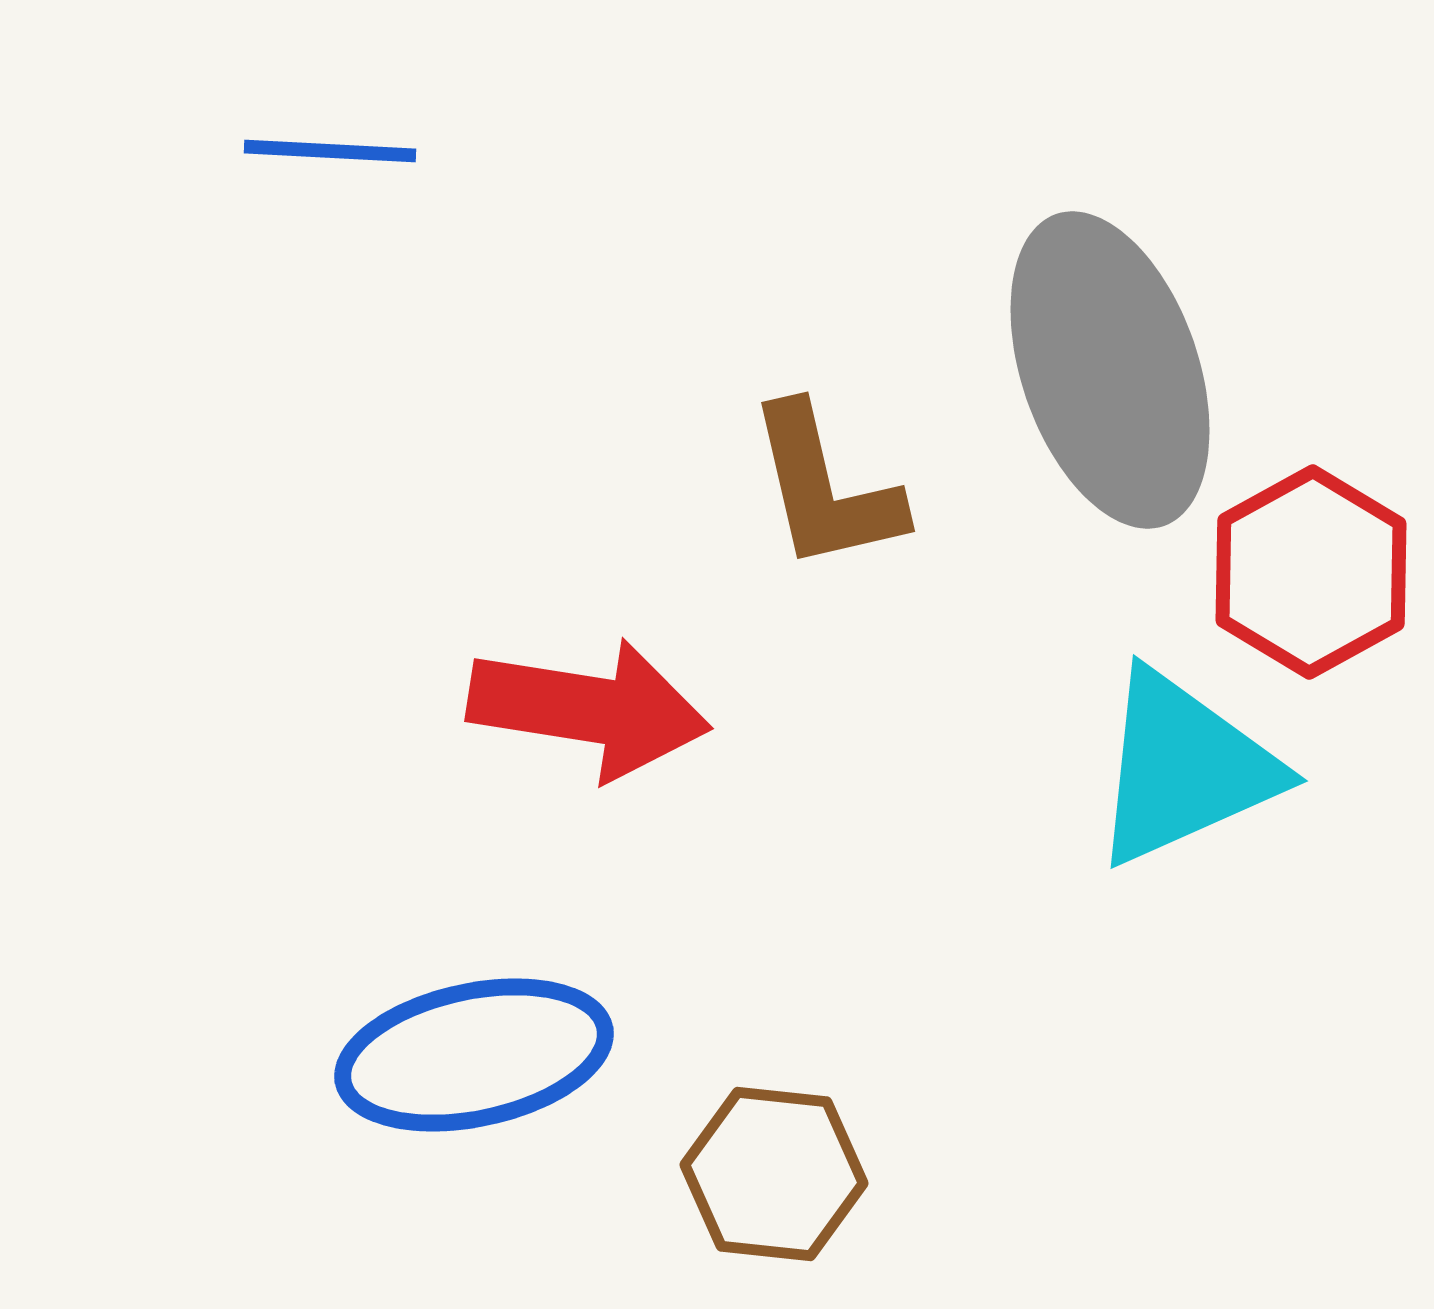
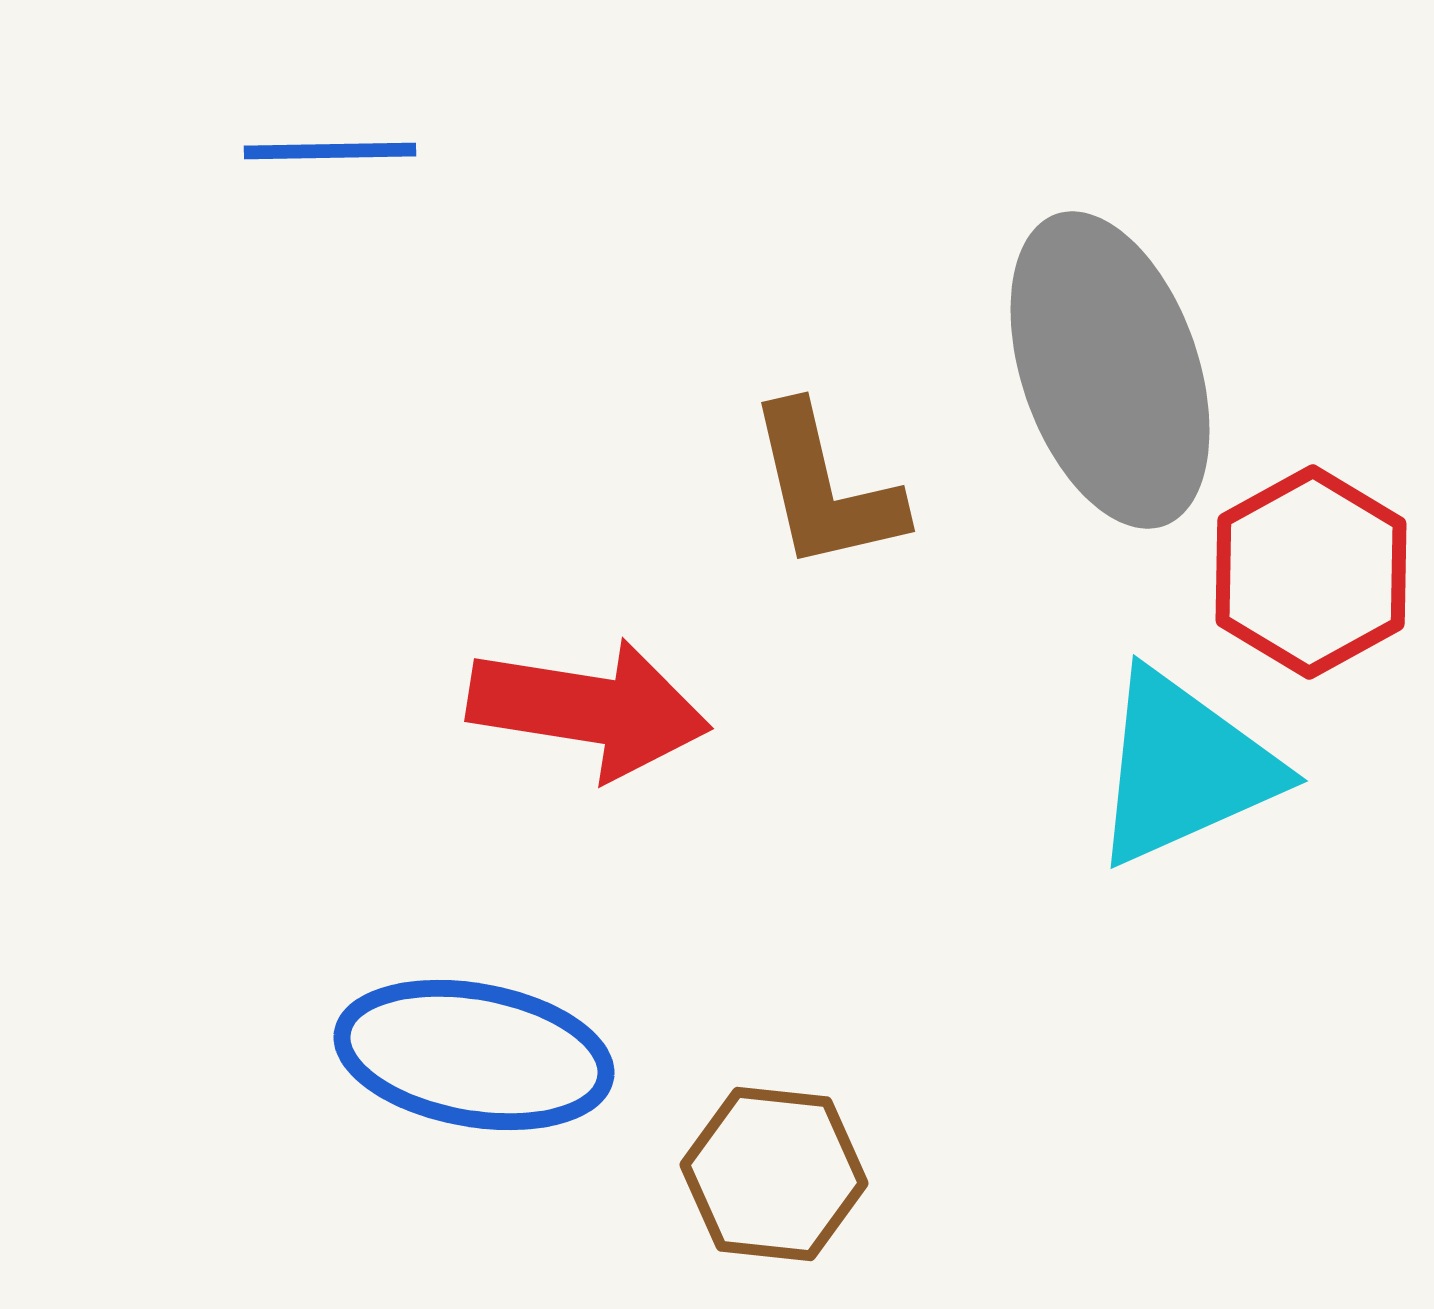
blue line: rotated 4 degrees counterclockwise
blue ellipse: rotated 22 degrees clockwise
